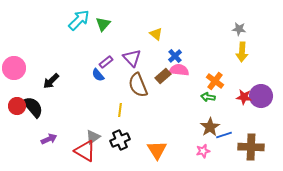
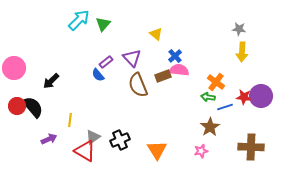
brown rectangle: rotated 21 degrees clockwise
orange cross: moved 1 px right, 1 px down
yellow line: moved 50 px left, 10 px down
blue line: moved 1 px right, 28 px up
pink star: moved 2 px left
